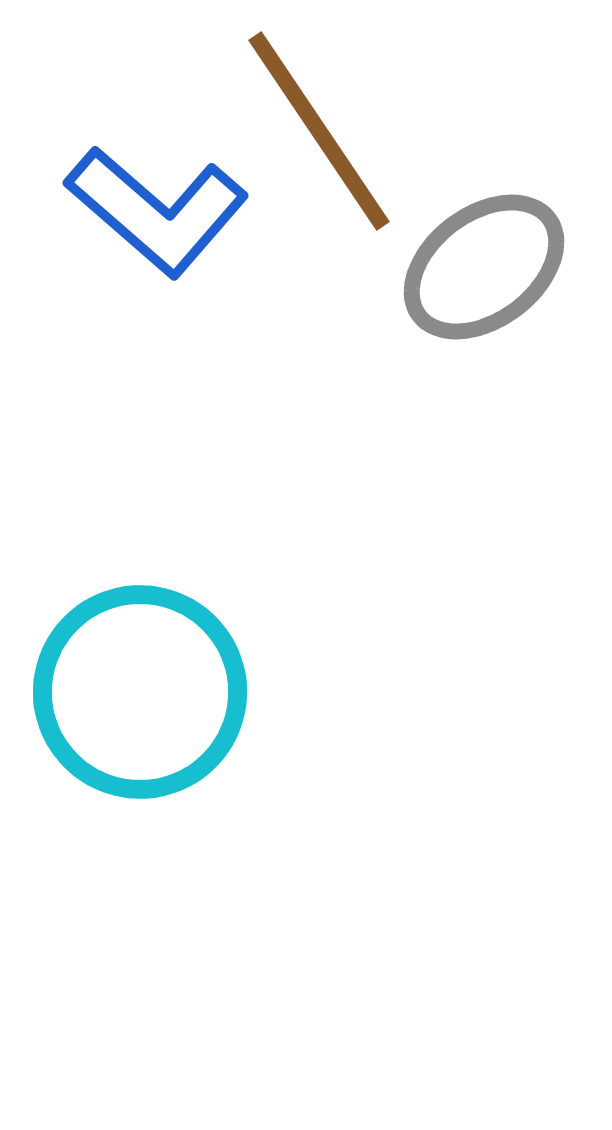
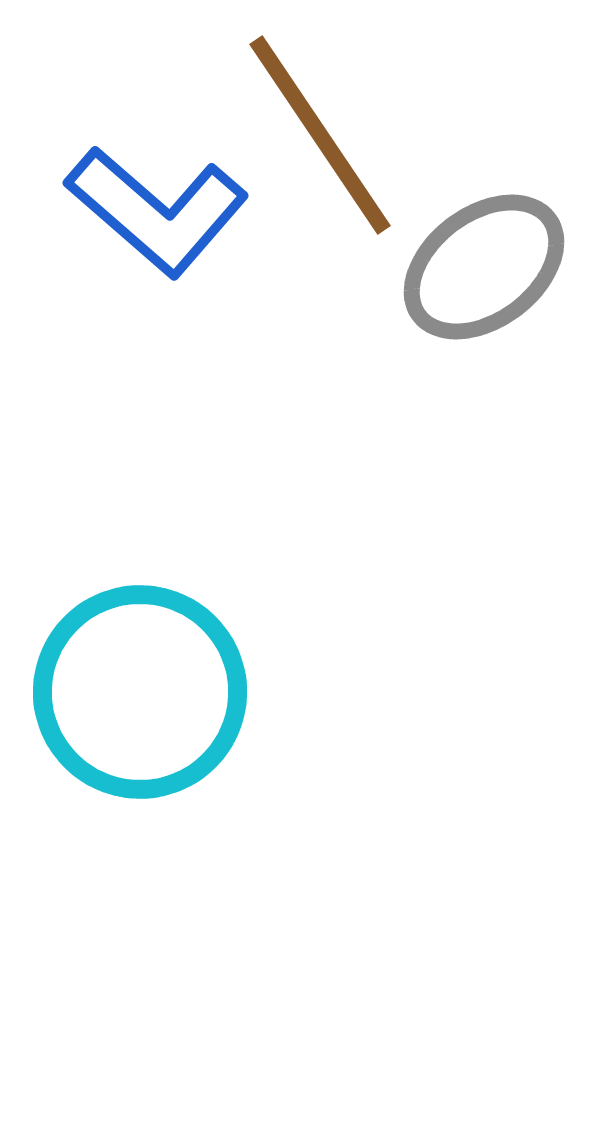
brown line: moved 1 px right, 4 px down
